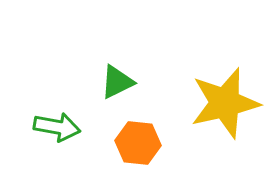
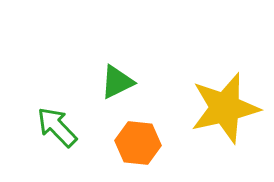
yellow star: moved 5 px down
green arrow: rotated 144 degrees counterclockwise
